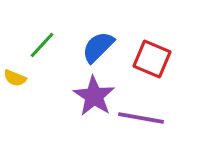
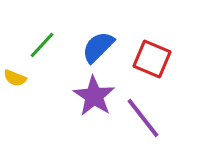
purple line: moved 2 px right; rotated 42 degrees clockwise
